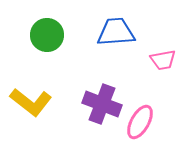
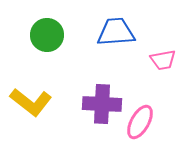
purple cross: rotated 18 degrees counterclockwise
